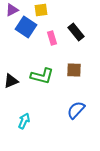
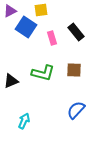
purple triangle: moved 2 px left, 1 px down
green L-shape: moved 1 px right, 3 px up
